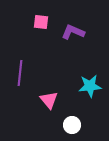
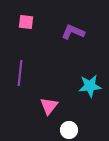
pink square: moved 15 px left
pink triangle: moved 6 px down; rotated 18 degrees clockwise
white circle: moved 3 px left, 5 px down
